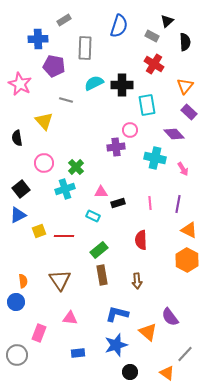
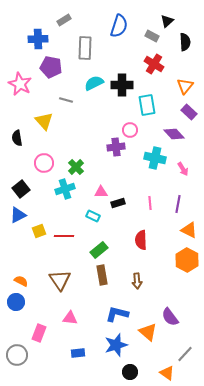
purple pentagon at (54, 66): moved 3 px left, 1 px down
orange semicircle at (23, 281): moved 2 px left; rotated 56 degrees counterclockwise
